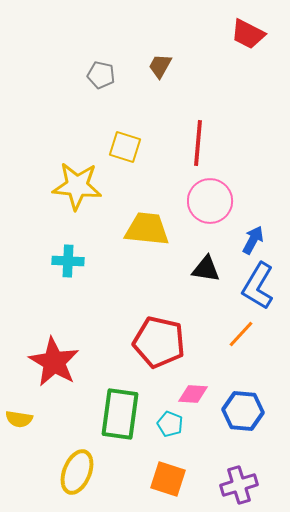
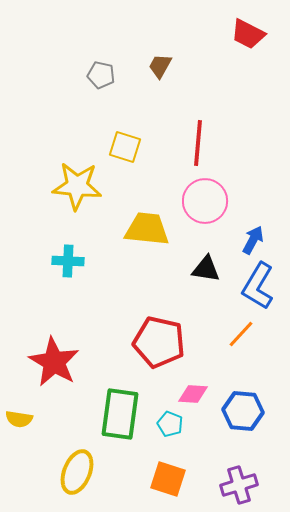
pink circle: moved 5 px left
